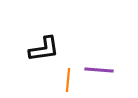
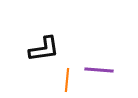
orange line: moved 1 px left
